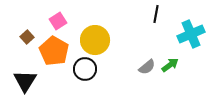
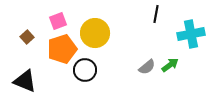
pink square: rotated 12 degrees clockwise
cyan cross: rotated 12 degrees clockwise
yellow circle: moved 7 px up
orange pentagon: moved 8 px right, 2 px up; rotated 24 degrees clockwise
black circle: moved 1 px down
black triangle: rotated 40 degrees counterclockwise
